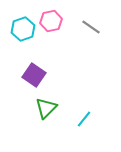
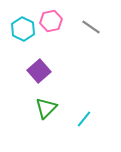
cyan hexagon: rotated 15 degrees counterclockwise
purple square: moved 5 px right, 4 px up; rotated 15 degrees clockwise
